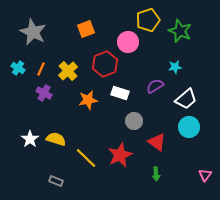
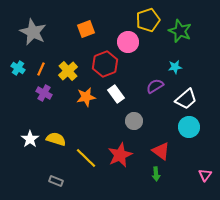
white rectangle: moved 4 px left, 1 px down; rotated 36 degrees clockwise
orange star: moved 2 px left, 3 px up
red triangle: moved 4 px right, 9 px down
